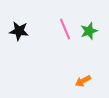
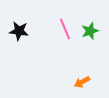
green star: moved 1 px right
orange arrow: moved 1 px left, 1 px down
